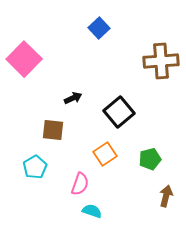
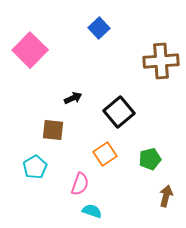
pink square: moved 6 px right, 9 px up
